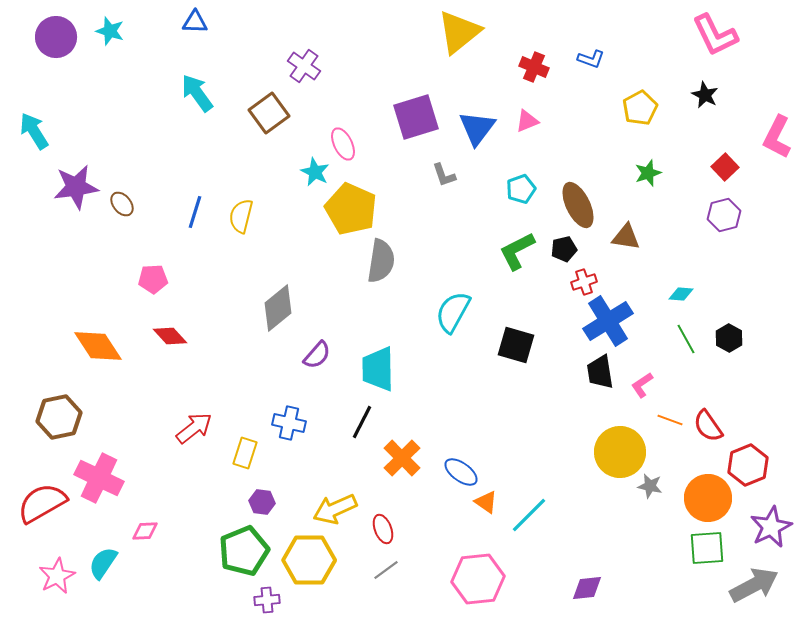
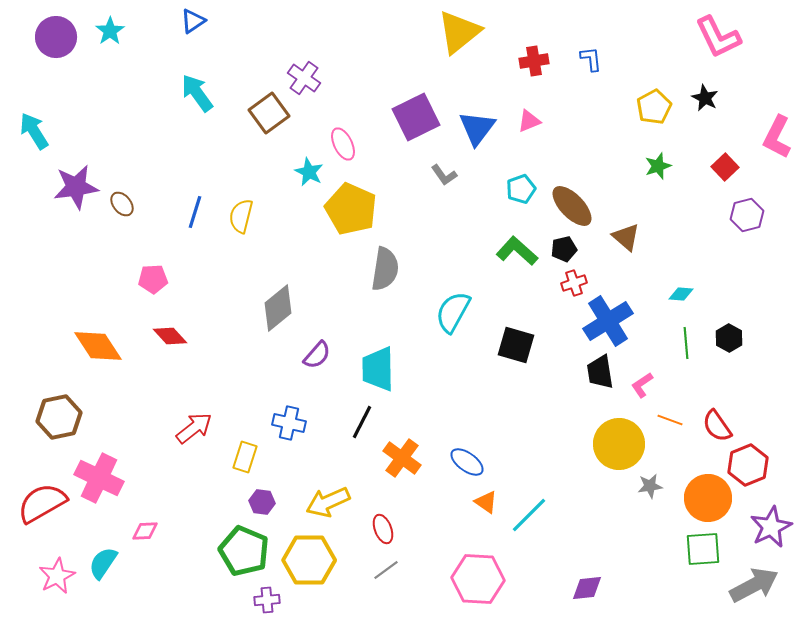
blue triangle at (195, 22): moved 2 px left, 1 px up; rotated 36 degrees counterclockwise
cyan star at (110, 31): rotated 20 degrees clockwise
pink L-shape at (715, 35): moved 3 px right, 2 px down
blue L-shape at (591, 59): rotated 116 degrees counterclockwise
purple cross at (304, 66): moved 12 px down
red cross at (534, 67): moved 6 px up; rotated 32 degrees counterclockwise
black star at (705, 95): moved 3 px down
yellow pentagon at (640, 108): moved 14 px right, 1 px up
purple square at (416, 117): rotated 9 degrees counterclockwise
pink triangle at (527, 121): moved 2 px right
cyan star at (315, 172): moved 6 px left
green star at (648, 173): moved 10 px right, 7 px up
gray L-shape at (444, 175): rotated 16 degrees counterclockwise
brown ellipse at (578, 205): moved 6 px left, 1 px down; rotated 18 degrees counterclockwise
purple hexagon at (724, 215): moved 23 px right
brown triangle at (626, 237): rotated 32 degrees clockwise
green L-shape at (517, 251): rotated 69 degrees clockwise
gray semicircle at (381, 261): moved 4 px right, 8 px down
red cross at (584, 282): moved 10 px left, 1 px down
green line at (686, 339): moved 4 px down; rotated 24 degrees clockwise
red semicircle at (708, 426): moved 9 px right
yellow circle at (620, 452): moved 1 px left, 8 px up
yellow rectangle at (245, 453): moved 4 px down
orange cross at (402, 458): rotated 9 degrees counterclockwise
blue ellipse at (461, 472): moved 6 px right, 10 px up
gray star at (650, 486): rotated 20 degrees counterclockwise
yellow arrow at (335, 509): moved 7 px left, 7 px up
green square at (707, 548): moved 4 px left, 1 px down
green pentagon at (244, 551): rotated 27 degrees counterclockwise
pink hexagon at (478, 579): rotated 9 degrees clockwise
